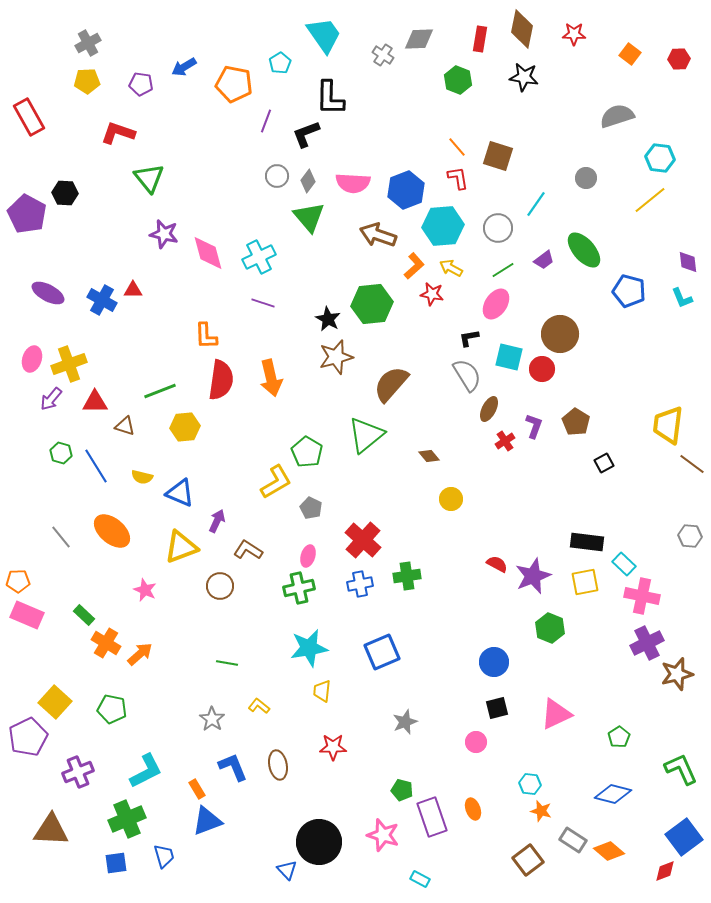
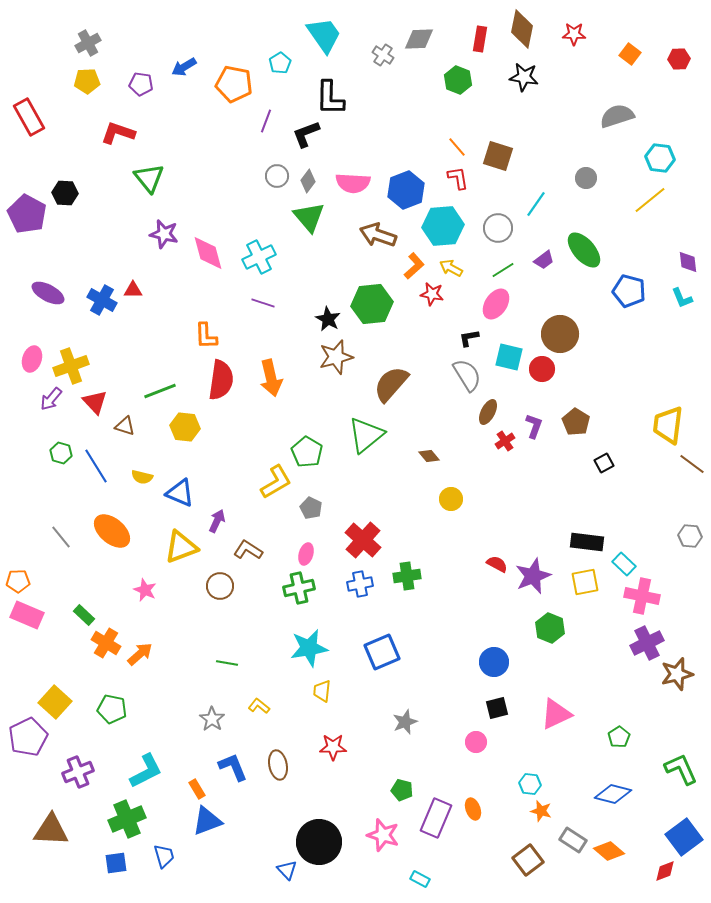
yellow cross at (69, 364): moved 2 px right, 2 px down
red triangle at (95, 402): rotated 48 degrees clockwise
brown ellipse at (489, 409): moved 1 px left, 3 px down
yellow hexagon at (185, 427): rotated 12 degrees clockwise
pink ellipse at (308, 556): moved 2 px left, 2 px up
purple rectangle at (432, 817): moved 4 px right, 1 px down; rotated 42 degrees clockwise
